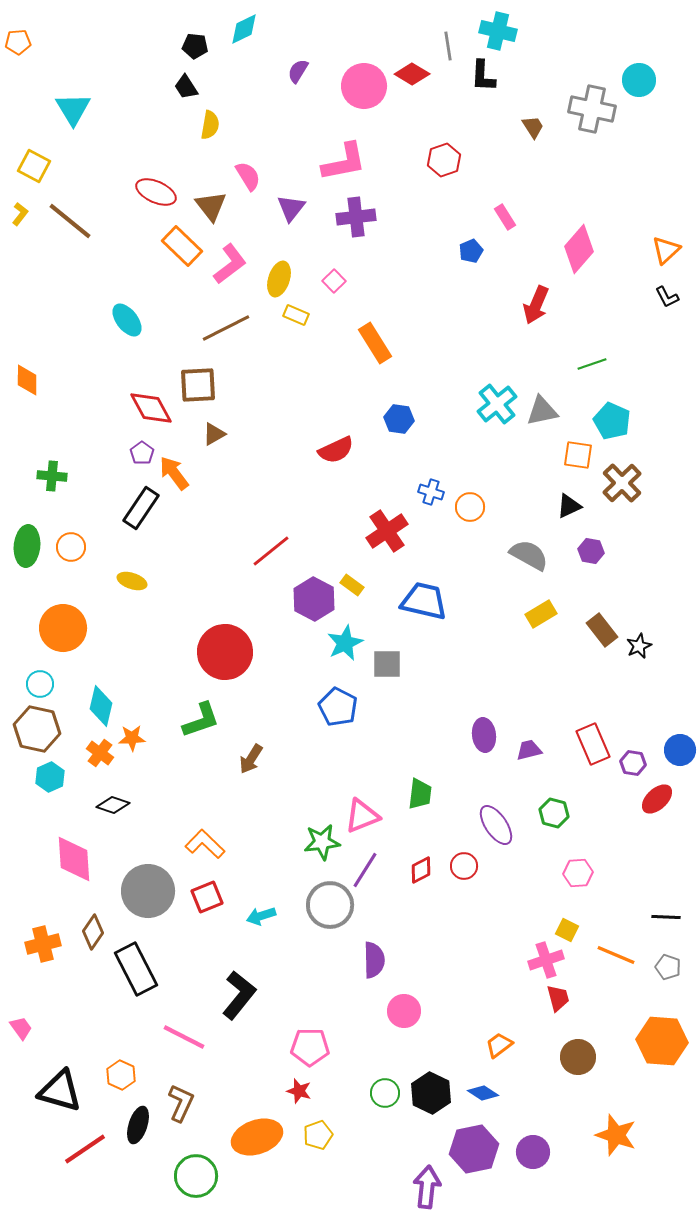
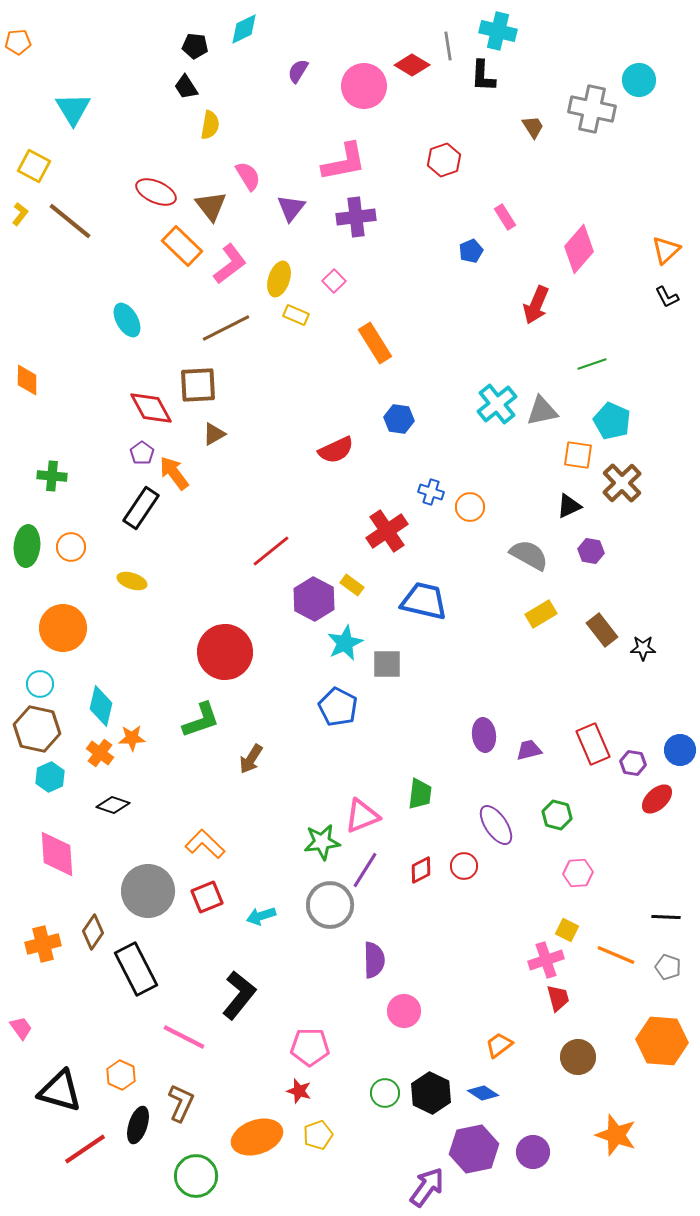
red diamond at (412, 74): moved 9 px up
cyan ellipse at (127, 320): rotated 8 degrees clockwise
black star at (639, 646): moved 4 px right, 2 px down; rotated 25 degrees clockwise
green hexagon at (554, 813): moved 3 px right, 2 px down
pink diamond at (74, 859): moved 17 px left, 5 px up
purple arrow at (427, 1187): rotated 30 degrees clockwise
